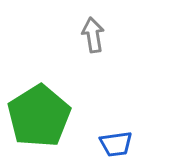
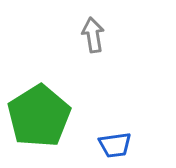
blue trapezoid: moved 1 px left, 1 px down
